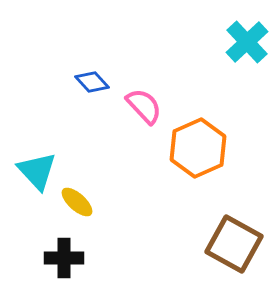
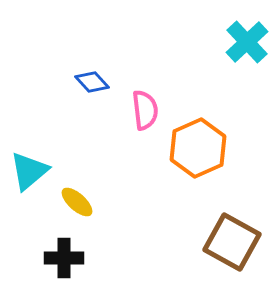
pink semicircle: moved 1 px right, 4 px down; rotated 36 degrees clockwise
cyan triangle: moved 8 px left; rotated 33 degrees clockwise
brown square: moved 2 px left, 2 px up
